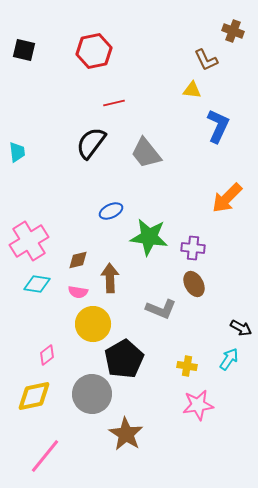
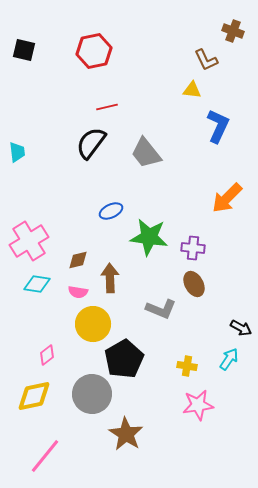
red line: moved 7 px left, 4 px down
